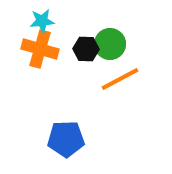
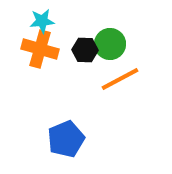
black hexagon: moved 1 px left, 1 px down
blue pentagon: rotated 21 degrees counterclockwise
